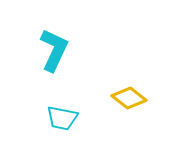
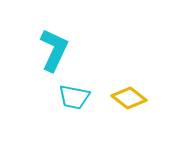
cyan trapezoid: moved 12 px right, 21 px up
